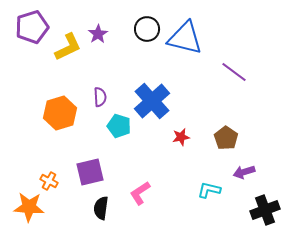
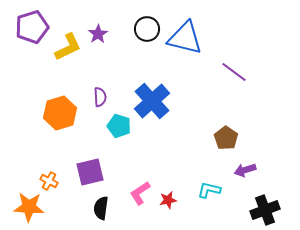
red star: moved 13 px left, 63 px down
purple arrow: moved 1 px right, 2 px up
